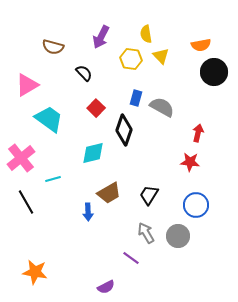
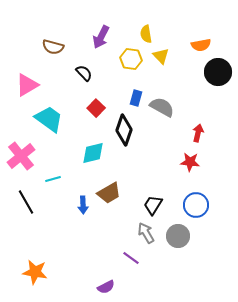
black circle: moved 4 px right
pink cross: moved 2 px up
black trapezoid: moved 4 px right, 10 px down
blue arrow: moved 5 px left, 7 px up
